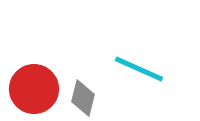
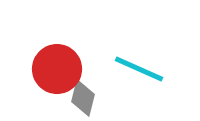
red circle: moved 23 px right, 20 px up
